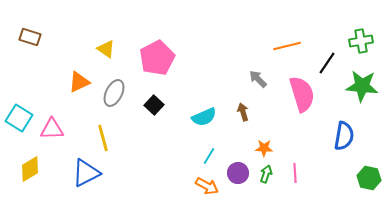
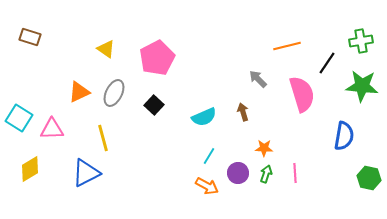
orange triangle: moved 10 px down
